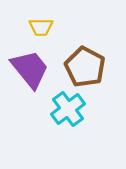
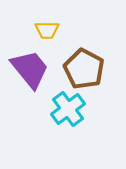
yellow trapezoid: moved 6 px right, 3 px down
brown pentagon: moved 1 px left, 2 px down
